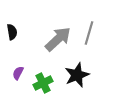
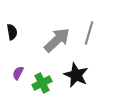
gray arrow: moved 1 px left, 1 px down
black star: moved 1 px left; rotated 25 degrees counterclockwise
green cross: moved 1 px left
